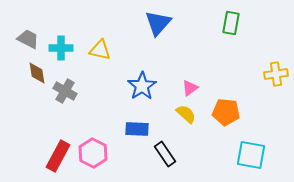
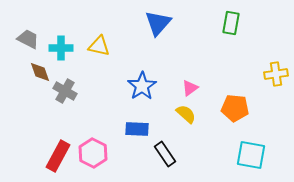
yellow triangle: moved 1 px left, 4 px up
brown diamond: moved 3 px right, 1 px up; rotated 10 degrees counterclockwise
orange pentagon: moved 9 px right, 4 px up
